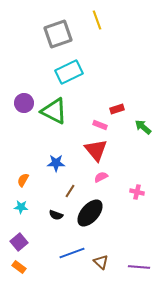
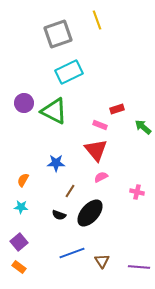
black semicircle: moved 3 px right
brown triangle: moved 1 px right, 1 px up; rotated 14 degrees clockwise
